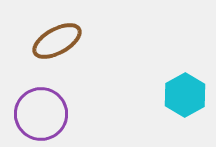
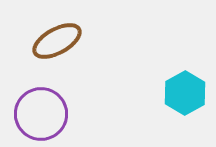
cyan hexagon: moved 2 px up
